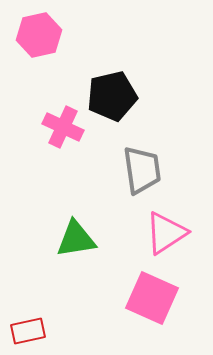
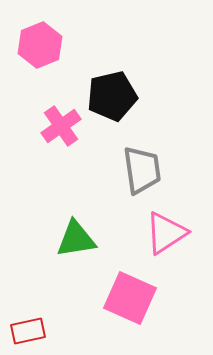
pink hexagon: moved 1 px right, 10 px down; rotated 9 degrees counterclockwise
pink cross: moved 2 px left, 1 px up; rotated 30 degrees clockwise
pink square: moved 22 px left
